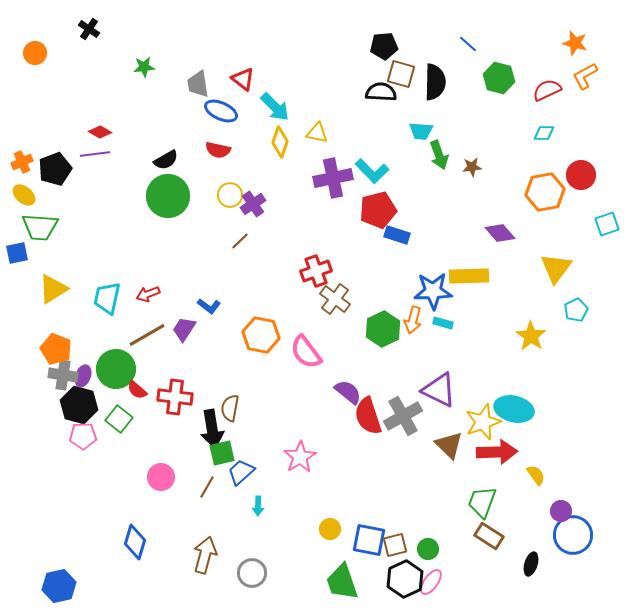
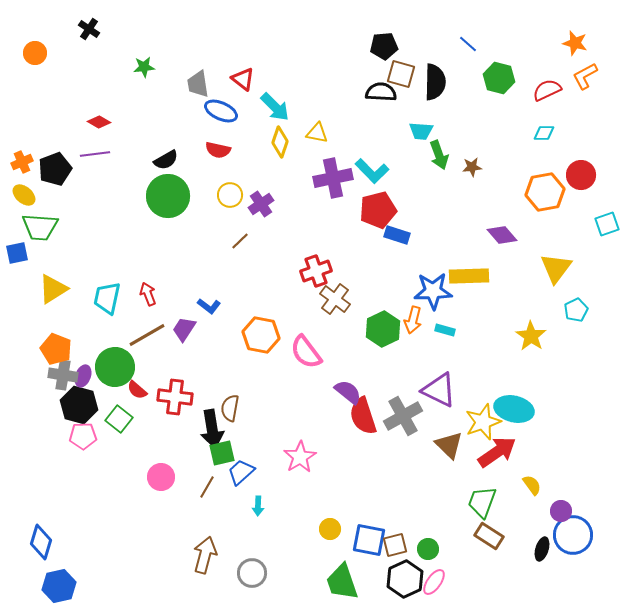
red diamond at (100, 132): moved 1 px left, 10 px up
purple cross at (253, 204): moved 8 px right
purple diamond at (500, 233): moved 2 px right, 2 px down
red arrow at (148, 294): rotated 90 degrees clockwise
cyan rectangle at (443, 323): moved 2 px right, 7 px down
green circle at (116, 369): moved 1 px left, 2 px up
red semicircle at (368, 416): moved 5 px left
red arrow at (497, 452): rotated 33 degrees counterclockwise
yellow semicircle at (536, 475): moved 4 px left, 10 px down
blue diamond at (135, 542): moved 94 px left
black ellipse at (531, 564): moved 11 px right, 15 px up
pink ellipse at (431, 582): moved 3 px right
